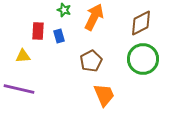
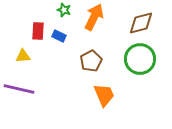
brown diamond: rotated 12 degrees clockwise
blue rectangle: rotated 48 degrees counterclockwise
green circle: moved 3 px left
